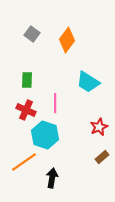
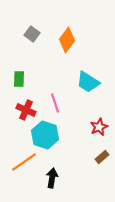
green rectangle: moved 8 px left, 1 px up
pink line: rotated 18 degrees counterclockwise
